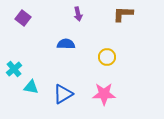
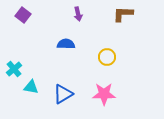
purple square: moved 3 px up
